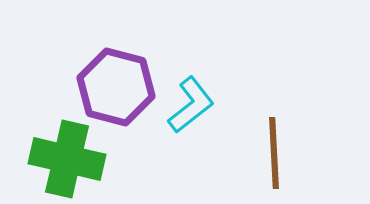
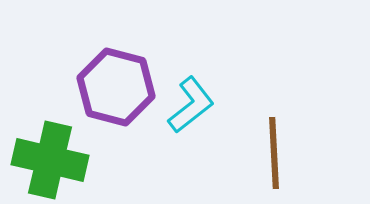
green cross: moved 17 px left, 1 px down
